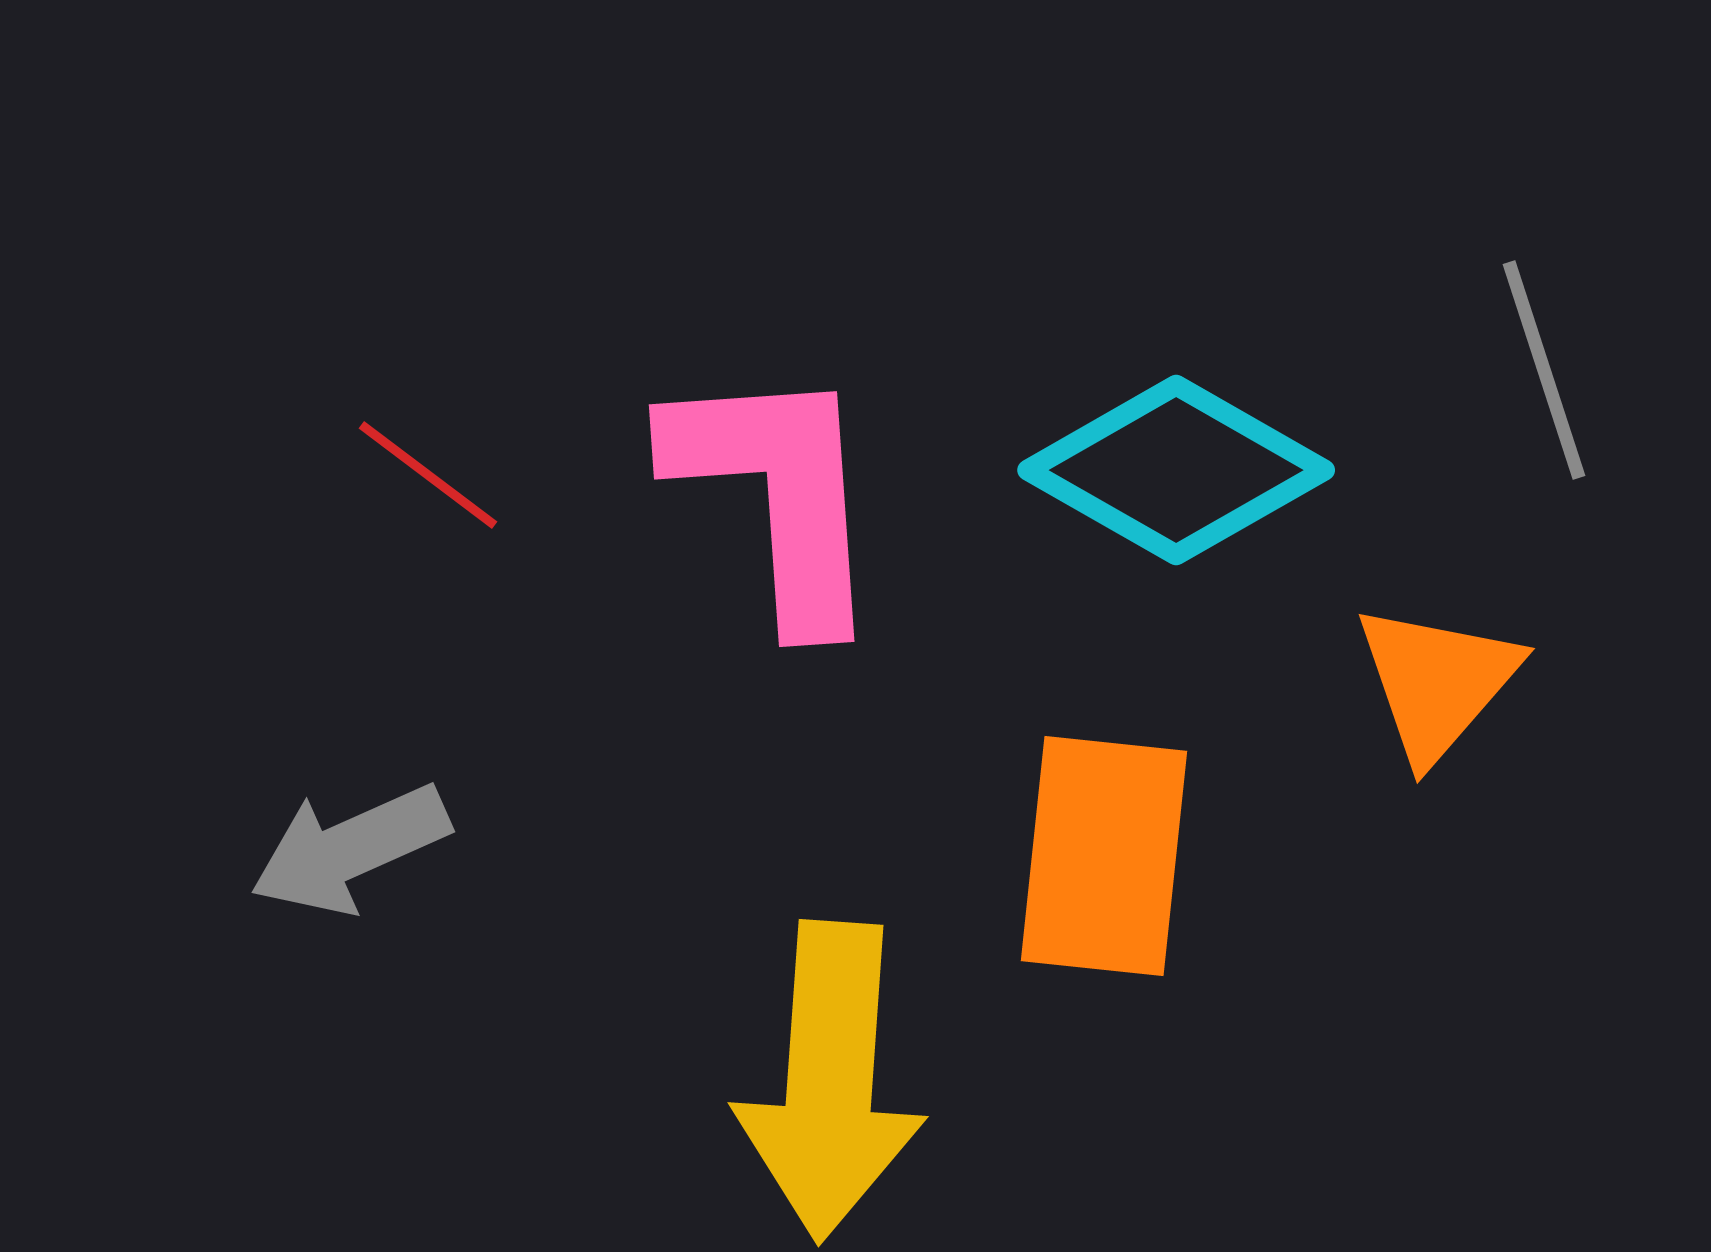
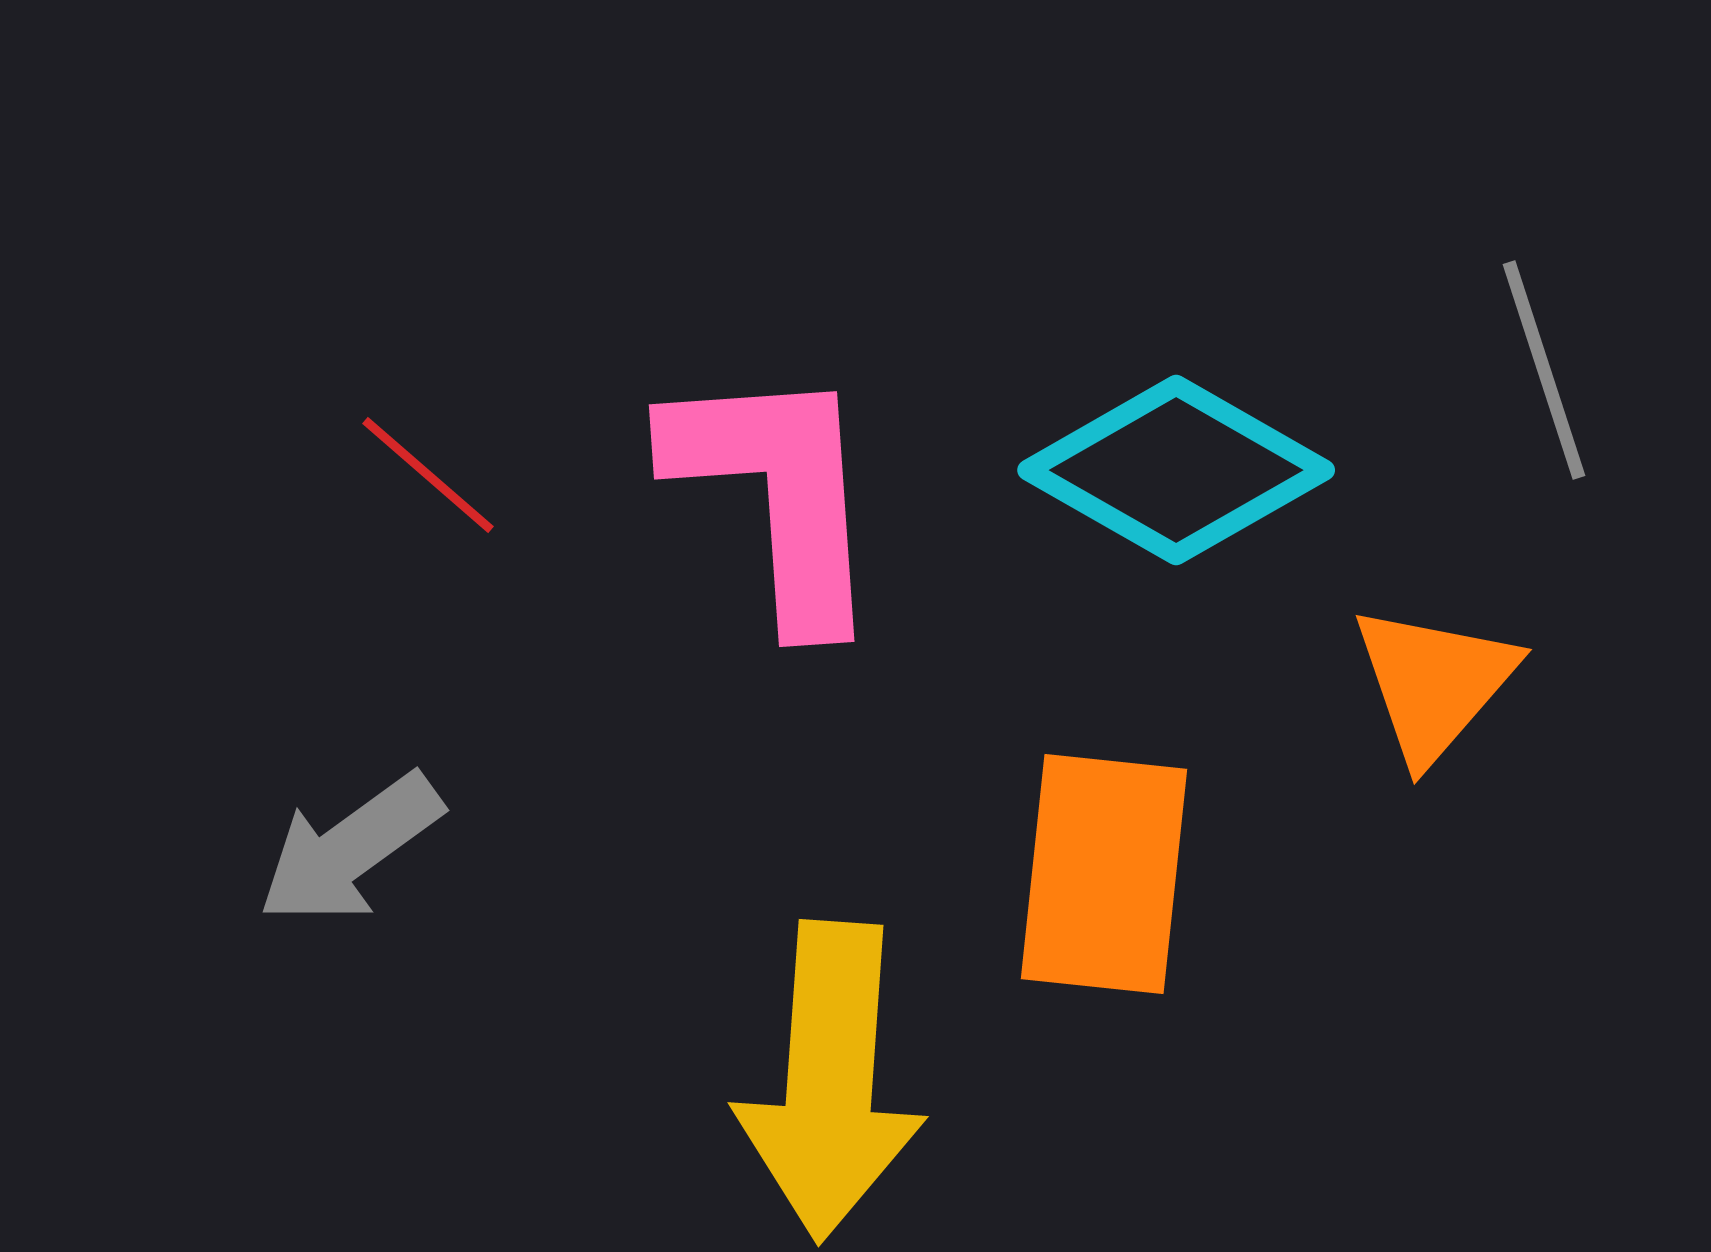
red line: rotated 4 degrees clockwise
orange triangle: moved 3 px left, 1 px down
gray arrow: rotated 12 degrees counterclockwise
orange rectangle: moved 18 px down
